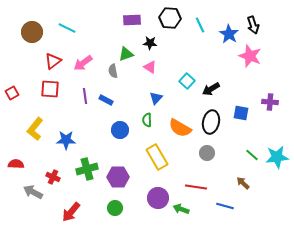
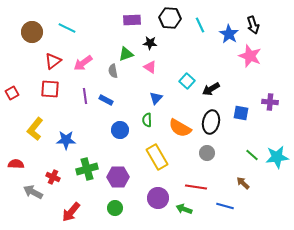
green arrow at (181, 209): moved 3 px right
